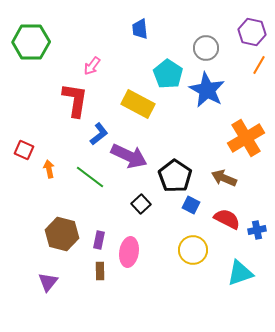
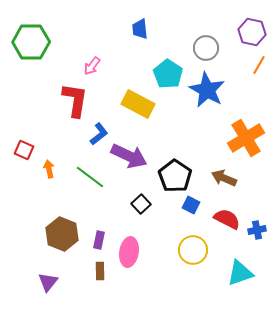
brown hexagon: rotated 8 degrees clockwise
